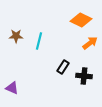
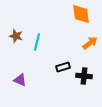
orange diamond: moved 6 px up; rotated 55 degrees clockwise
brown star: rotated 16 degrees clockwise
cyan line: moved 2 px left, 1 px down
black rectangle: rotated 40 degrees clockwise
purple triangle: moved 8 px right, 8 px up
